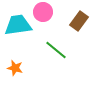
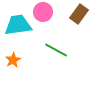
brown rectangle: moved 7 px up
green line: rotated 10 degrees counterclockwise
orange star: moved 2 px left, 8 px up; rotated 28 degrees clockwise
